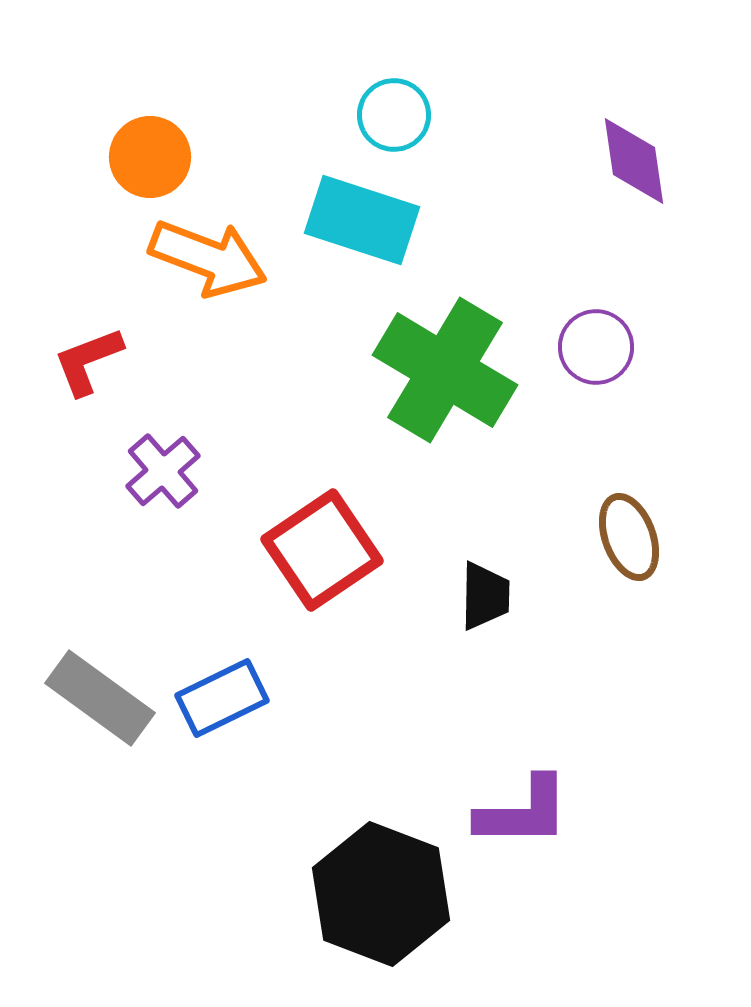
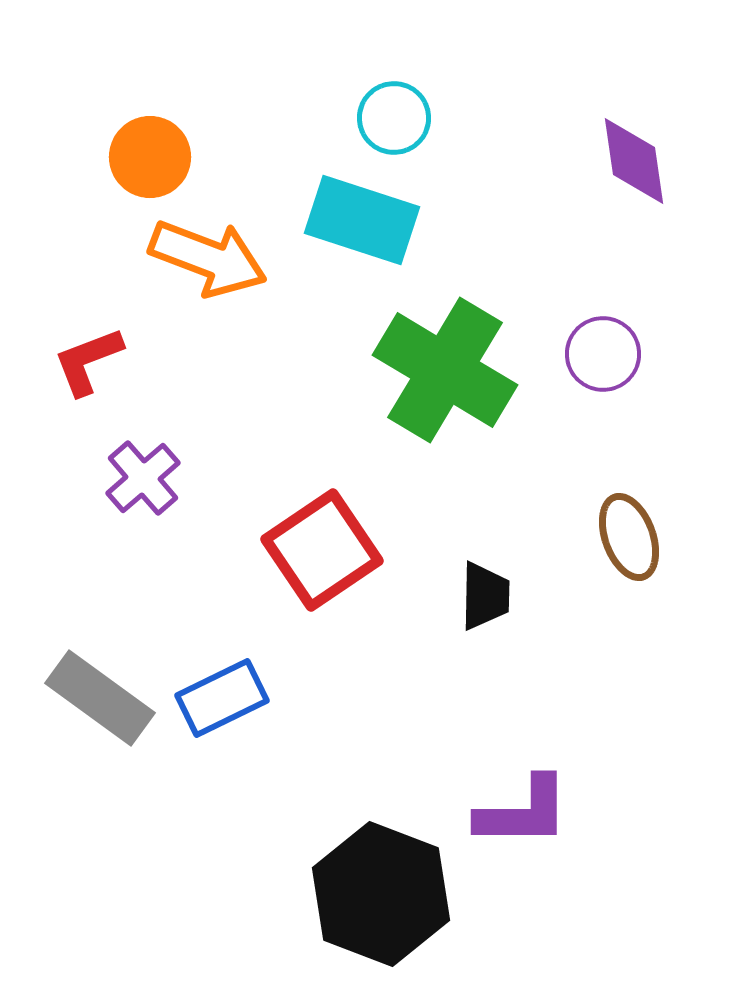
cyan circle: moved 3 px down
purple circle: moved 7 px right, 7 px down
purple cross: moved 20 px left, 7 px down
